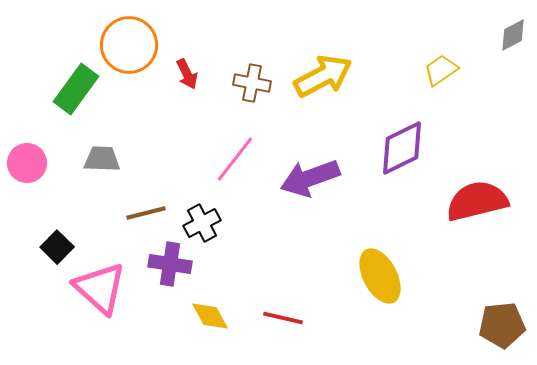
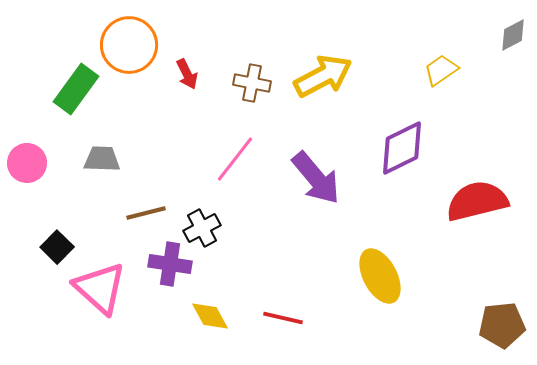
purple arrow: moved 6 px right; rotated 110 degrees counterclockwise
black cross: moved 5 px down
